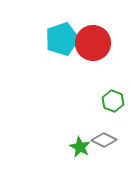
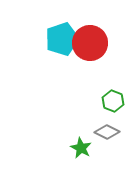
red circle: moved 3 px left
gray diamond: moved 3 px right, 8 px up
green star: moved 1 px right, 1 px down
